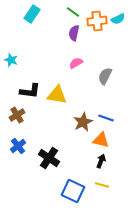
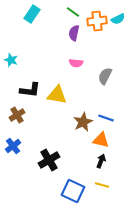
pink semicircle: rotated 144 degrees counterclockwise
black L-shape: moved 1 px up
blue cross: moved 5 px left
black cross: moved 2 px down; rotated 25 degrees clockwise
